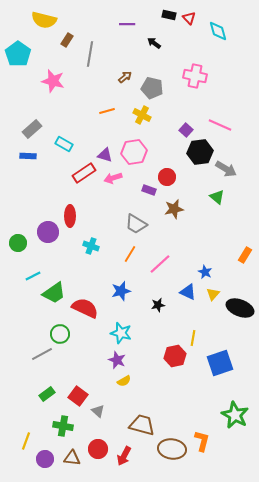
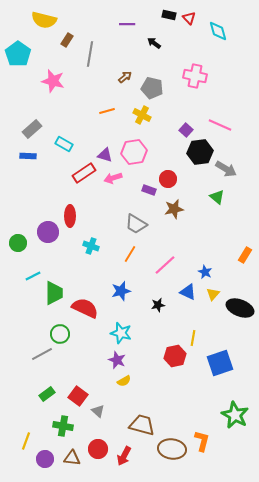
red circle at (167, 177): moved 1 px right, 2 px down
pink line at (160, 264): moved 5 px right, 1 px down
green trapezoid at (54, 293): rotated 55 degrees counterclockwise
